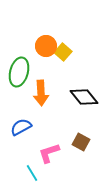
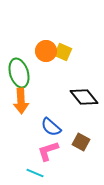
orange circle: moved 5 px down
yellow square: rotated 18 degrees counterclockwise
green ellipse: moved 1 px down; rotated 32 degrees counterclockwise
orange arrow: moved 20 px left, 8 px down
blue semicircle: moved 30 px right; rotated 110 degrees counterclockwise
pink L-shape: moved 1 px left, 2 px up
cyan line: moved 3 px right; rotated 36 degrees counterclockwise
